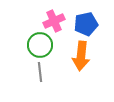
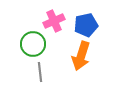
blue pentagon: moved 1 px down
green circle: moved 7 px left, 1 px up
orange arrow: rotated 12 degrees clockwise
